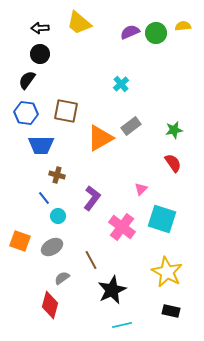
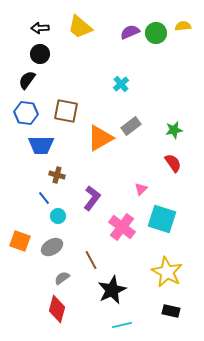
yellow trapezoid: moved 1 px right, 4 px down
red diamond: moved 7 px right, 4 px down
